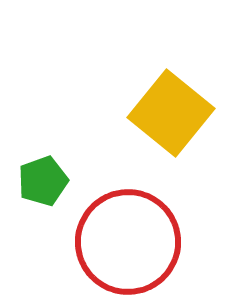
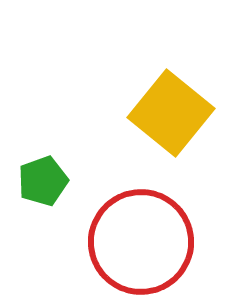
red circle: moved 13 px right
